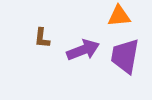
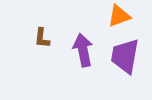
orange triangle: rotated 15 degrees counterclockwise
purple arrow: rotated 80 degrees counterclockwise
